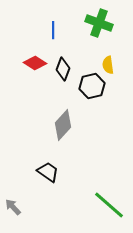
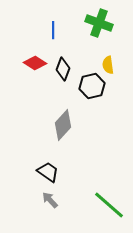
gray arrow: moved 37 px right, 7 px up
